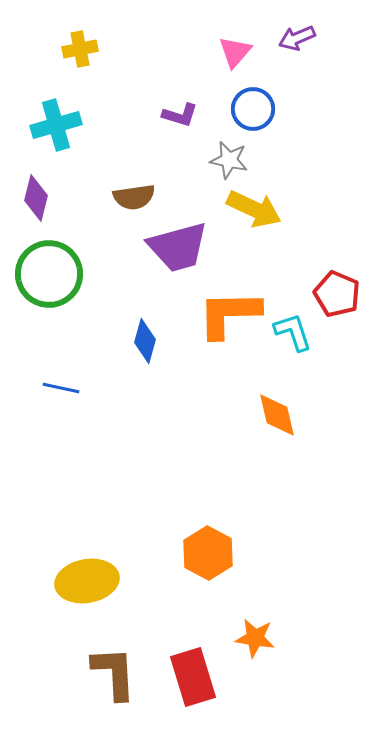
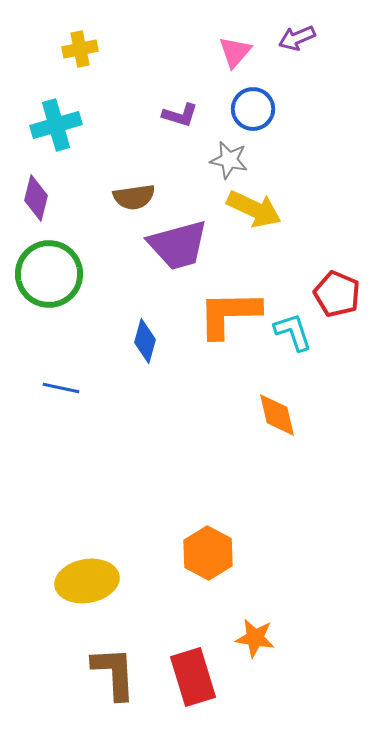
purple trapezoid: moved 2 px up
